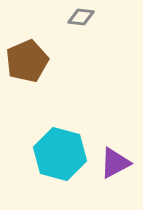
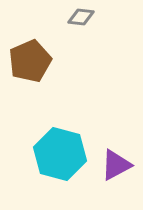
brown pentagon: moved 3 px right
purple triangle: moved 1 px right, 2 px down
